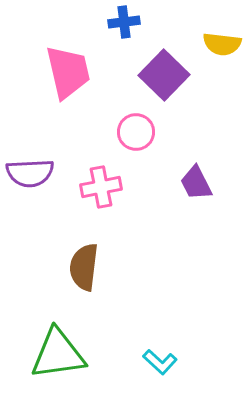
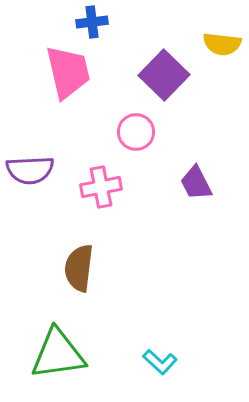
blue cross: moved 32 px left
purple semicircle: moved 3 px up
brown semicircle: moved 5 px left, 1 px down
